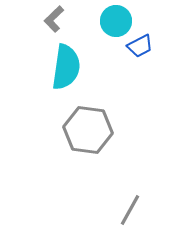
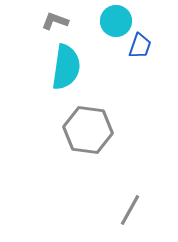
gray L-shape: moved 1 px right, 2 px down; rotated 64 degrees clockwise
blue trapezoid: rotated 44 degrees counterclockwise
